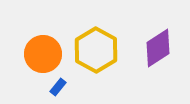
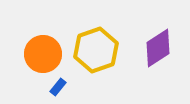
yellow hexagon: rotated 12 degrees clockwise
